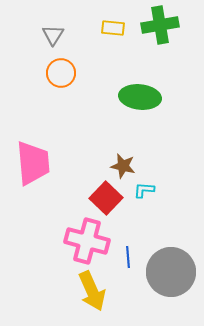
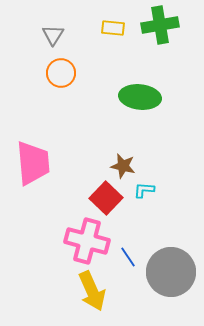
blue line: rotated 30 degrees counterclockwise
